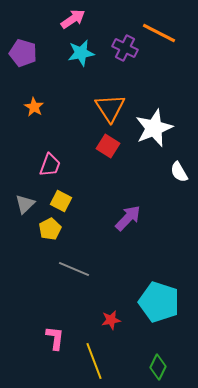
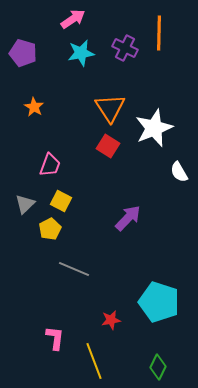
orange line: rotated 64 degrees clockwise
